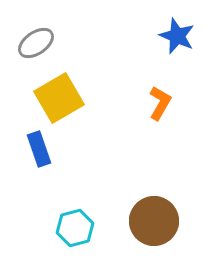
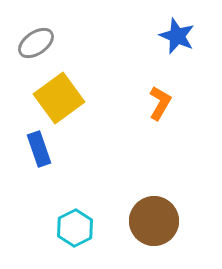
yellow square: rotated 6 degrees counterclockwise
cyan hexagon: rotated 12 degrees counterclockwise
